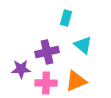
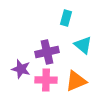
purple star: rotated 18 degrees clockwise
pink cross: moved 3 px up
